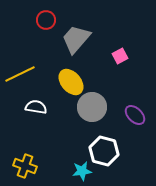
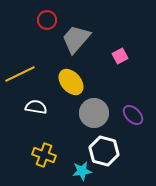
red circle: moved 1 px right
gray circle: moved 2 px right, 6 px down
purple ellipse: moved 2 px left
yellow cross: moved 19 px right, 11 px up
